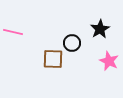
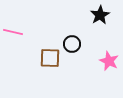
black star: moved 14 px up
black circle: moved 1 px down
brown square: moved 3 px left, 1 px up
